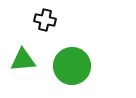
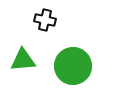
green circle: moved 1 px right
